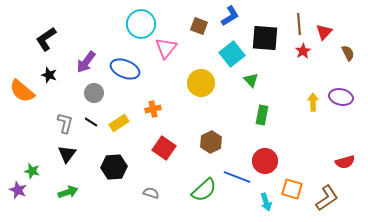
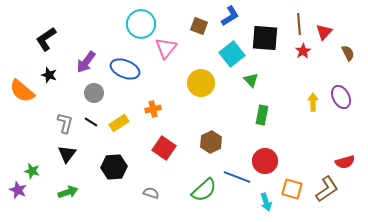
purple ellipse: rotated 50 degrees clockwise
brown L-shape: moved 9 px up
